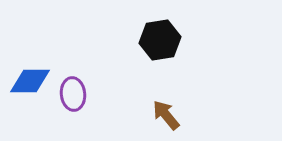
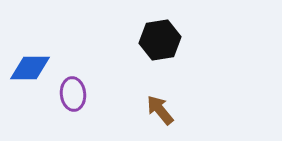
blue diamond: moved 13 px up
brown arrow: moved 6 px left, 5 px up
